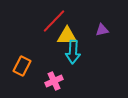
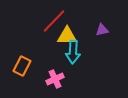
pink cross: moved 1 px right, 2 px up
